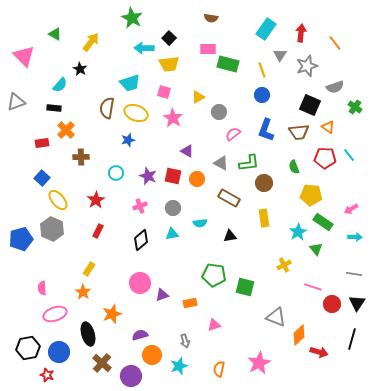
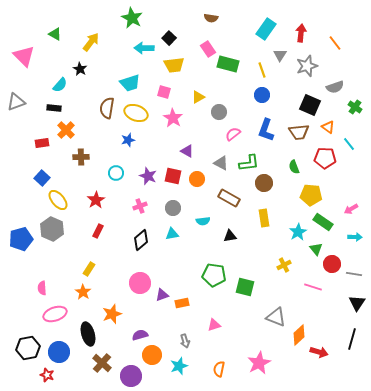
pink rectangle at (208, 49): rotated 56 degrees clockwise
yellow trapezoid at (169, 64): moved 5 px right, 1 px down
cyan line at (349, 155): moved 11 px up
cyan semicircle at (200, 223): moved 3 px right, 2 px up
orange rectangle at (190, 303): moved 8 px left
red circle at (332, 304): moved 40 px up
